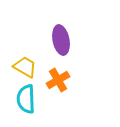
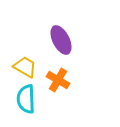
purple ellipse: rotated 16 degrees counterclockwise
orange cross: rotated 30 degrees counterclockwise
